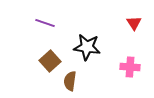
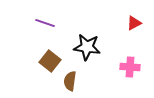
red triangle: rotated 35 degrees clockwise
brown square: rotated 10 degrees counterclockwise
